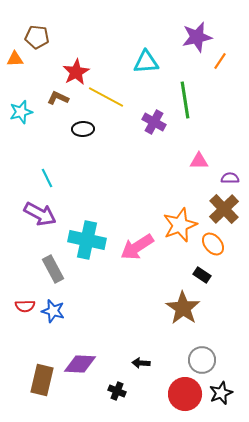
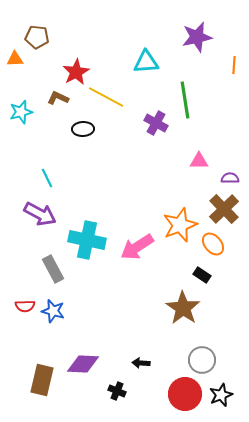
orange line: moved 14 px right, 4 px down; rotated 30 degrees counterclockwise
purple cross: moved 2 px right, 1 px down
purple diamond: moved 3 px right
black star: moved 2 px down
